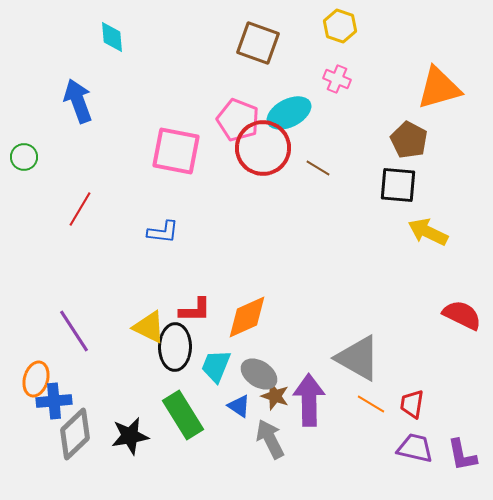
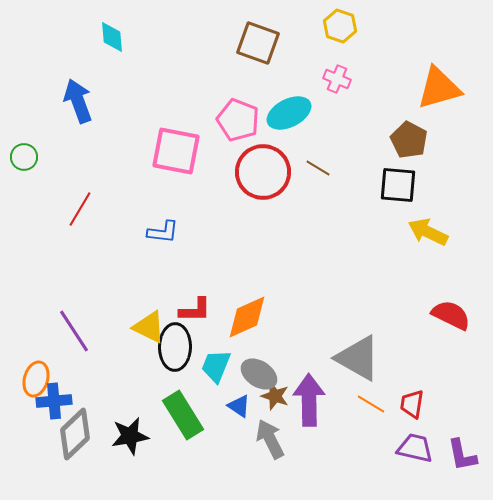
red circle: moved 24 px down
red semicircle: moved 11 px left
